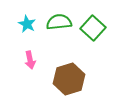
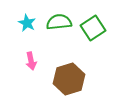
cyan star: moved 1 px up
green square: rotated 15 degrees clockwise
pink arrow: moved 1 px right, 1 px down
